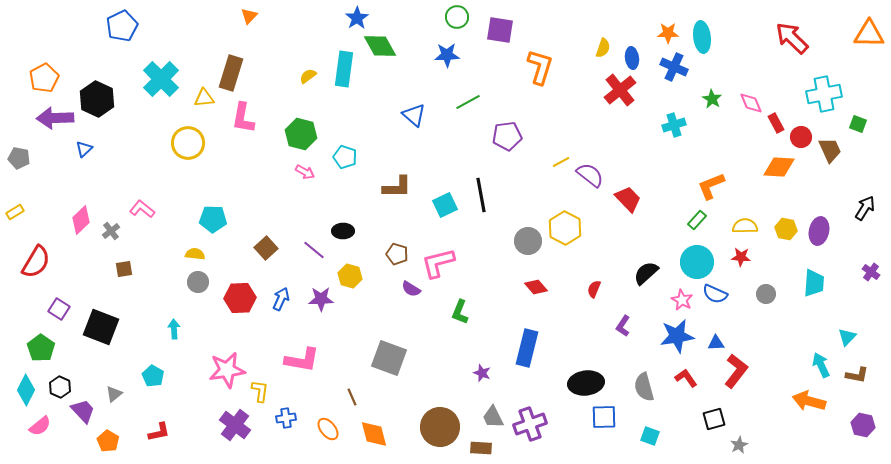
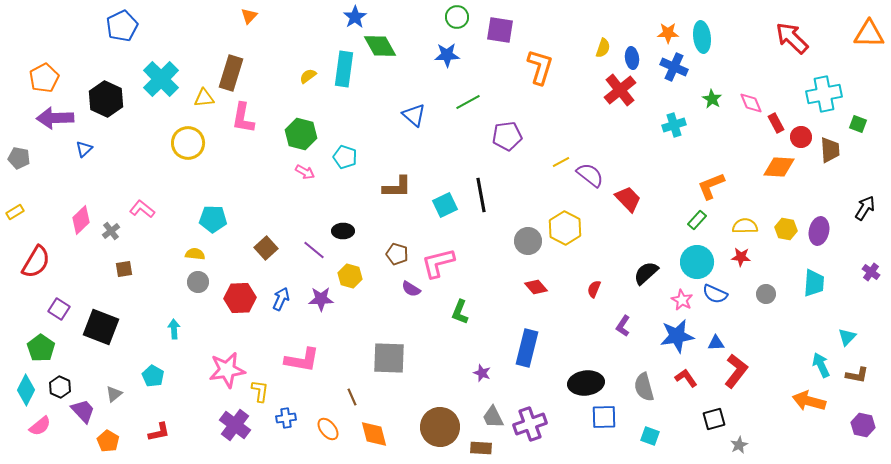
blue star at (357, 18): moved 2 px left, 1 px up
black hexagon at (97, 99): moved 9 px right
brown trapezoid at (830, 150): rotated 20 degrees clockwise
gray square at (389, 358): rotated 18 degrees counterclockwise
